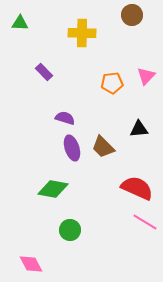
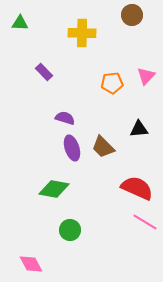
green diamond: moved 1 px right
